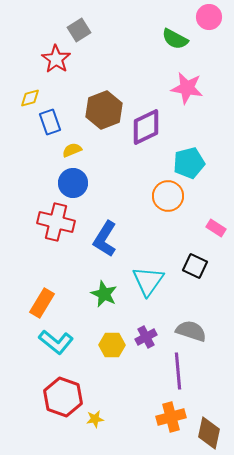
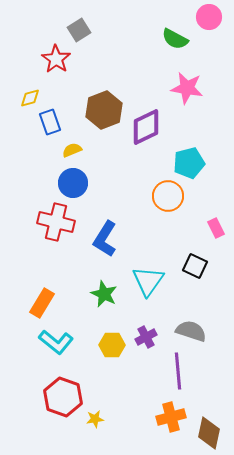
pink rectangle: rotated 30 degrees clockwise
